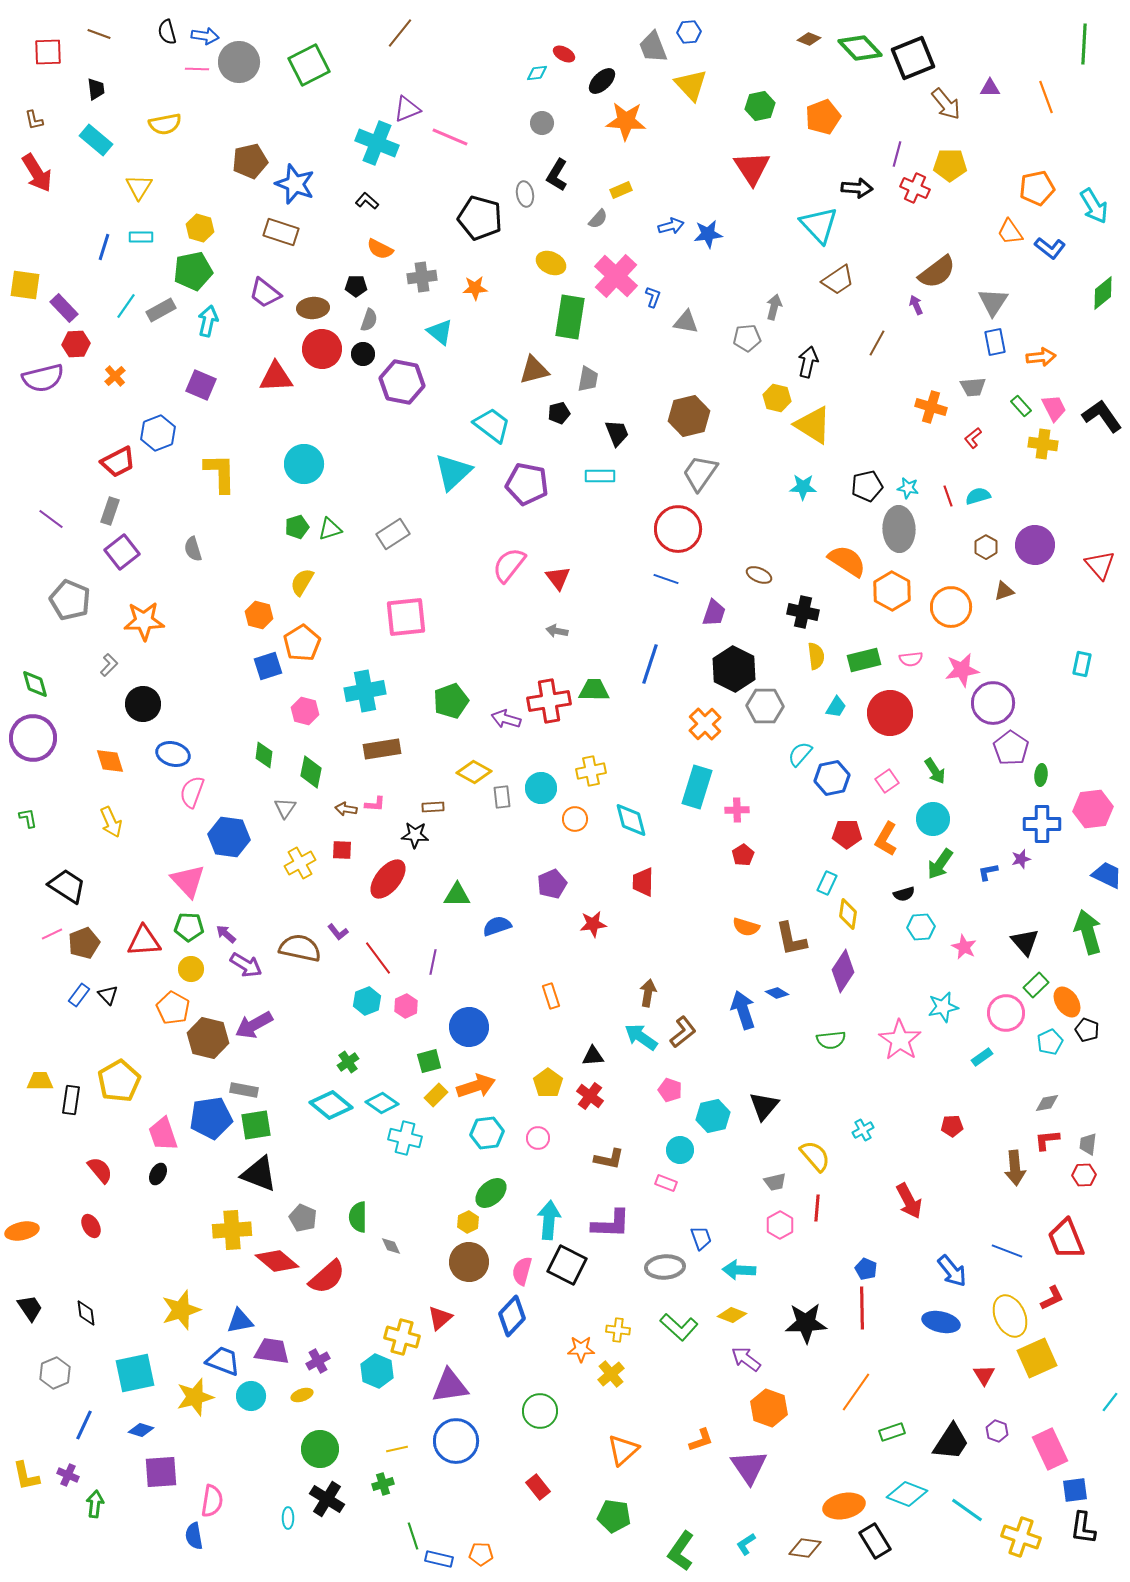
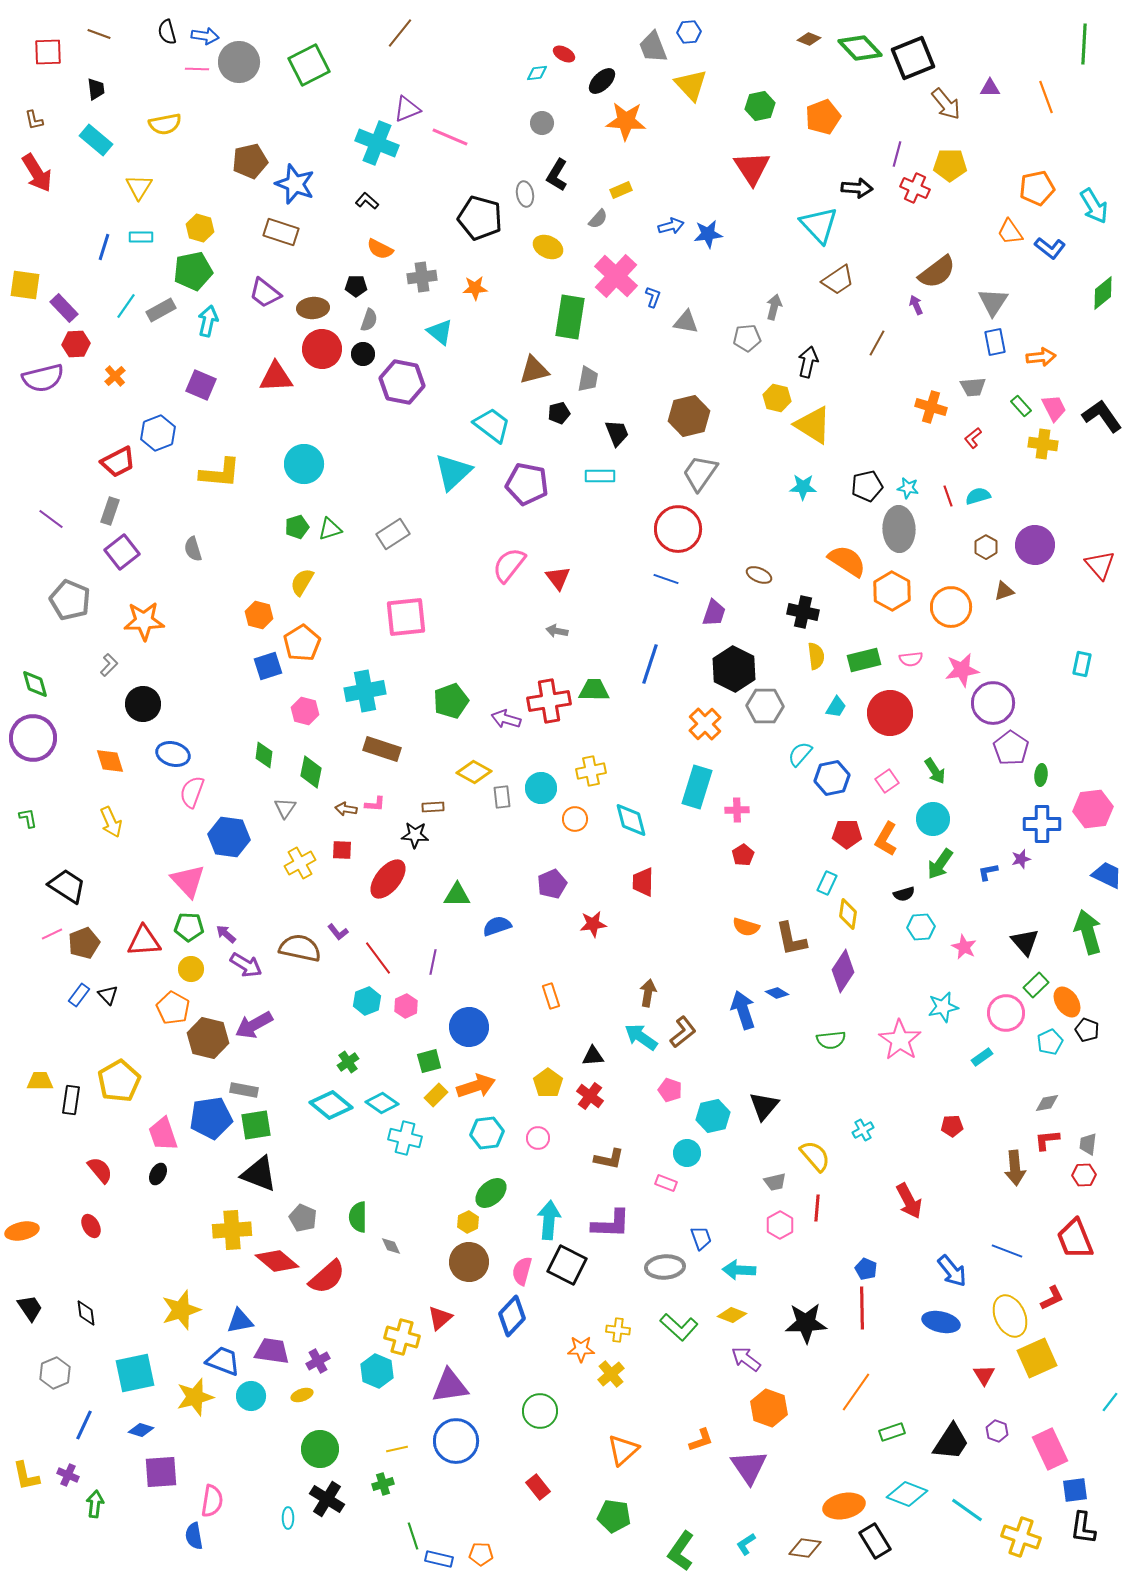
yellow ellipse at (551, 263): moved 3 px left, 16 px up
yellow L-shape at (220, 473): rotated 96 degrees clockwise
brown rectangle at (382, 749): rotated 27 degrees clockwise
cyan circle at (680, 1150): moved 7 px right, 3 px down
red trapezoid at (1066, 1239): moved 9 px right
